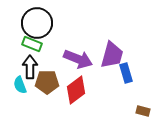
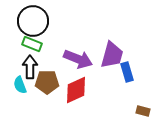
black circle: moved 4 px left, 2 px up
blue rectangle: moved 1 px right, 1 px up
red diamond: rotated 12 degrees clockwise
